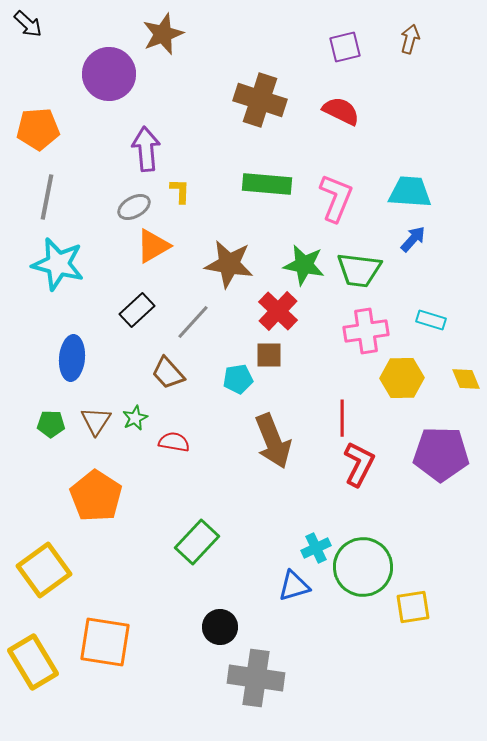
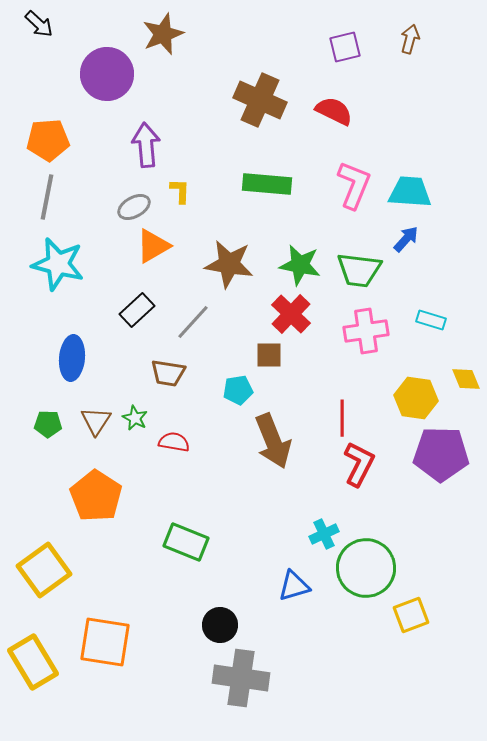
black arrow at (28, 24): moved 11 px right
purple circle at (109, 74): moved 2 px left
brown cross at (260, 100): rotated 6 degrees clockwise
red semicircle at (341, 111): moved 7 px left
orange pentagon at (38, 129): moved 10 px right, 11 px down
purple arrow at (146, 149): moved 4 px up
pink L-shape at (336, 198): moved 18 px right, 13 px up
blue arrow at (413, 239): moved 7 px left
green star at (304, 265): moved 4 px left
red cross at (278, 311): moved 13 px right, 3 px down
brown trapezoid at (168, 373): rotated 39 degrees counterclockwise
yellow hexagon at (402, 378): moved 14 px right, 20 px down; rotated 9 degrees clockwise
cyan pentagon at (238, 379): moved 11 px down
green star at (135, 418): rotated 20 degrees counterclockwise
green pentagon at (51, 424): moved 3 px left
green rectangle at (197, 542): moved 11 px left; rotated 69 degrees clockwise
cyan cross at (316, 548): moved 8 px right, 14 px up
green circle at (363, 567): moved 3 px right, 1 px down
yellow square at (413, 607): moved 2 px left, 8 px down; rotated 12 degrees counterclockwise
black circle at (220, 627): moved 2 px up
gray cross at (256, 678): moved 15 px left
